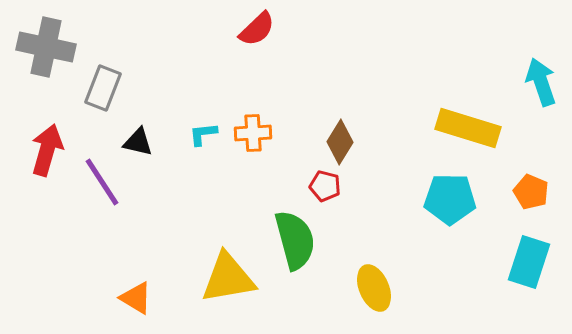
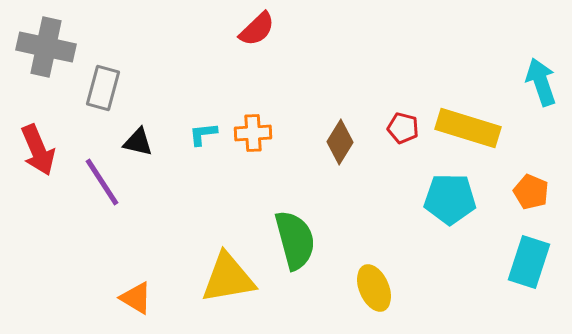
gray rectangle: rotated 6 degrees counterclockwise
red arrow: moved 9 px left; rotated 141 degrees clockwise
red pentagon: moved 78 px right, 58 px up
